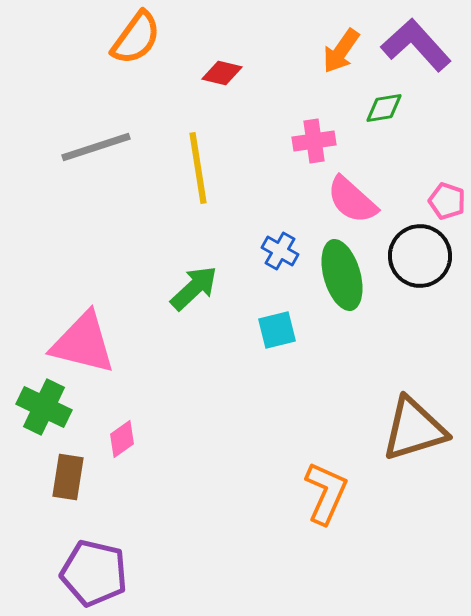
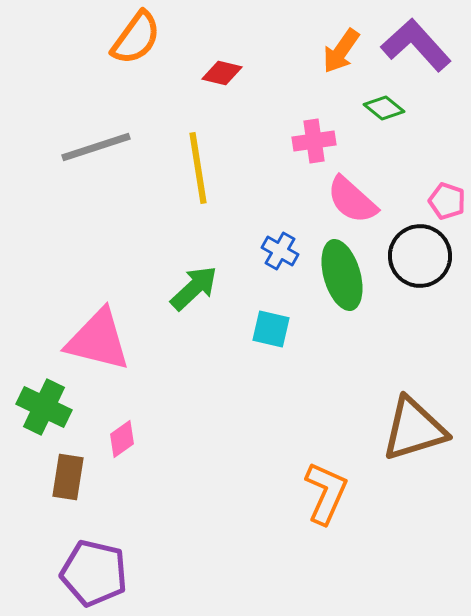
green diamond: rotated 48 degrees clockwise
cyan square: moved 6 px left, 1 px up; rotated 27 degrees clockwise
pink triangle: moved 15 px right, 3 px up
